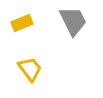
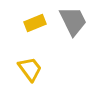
yellow rectangle: moved 13 px right
